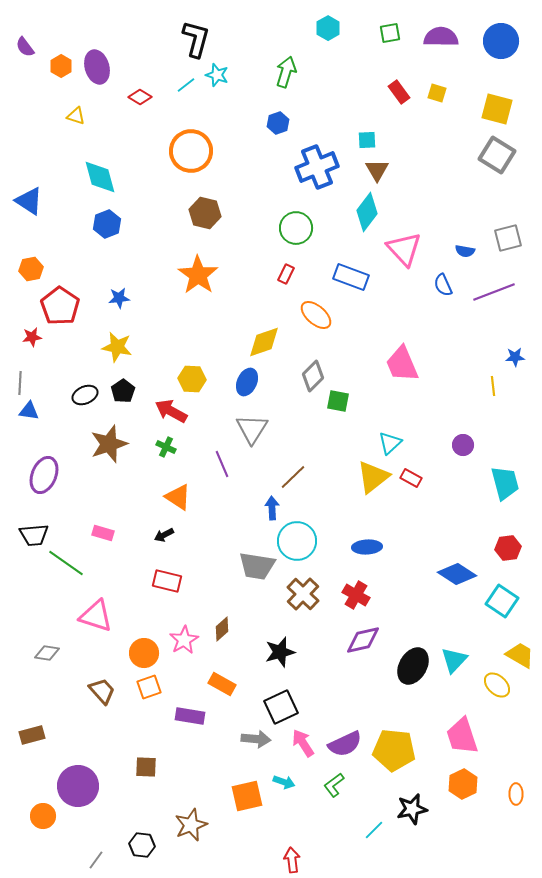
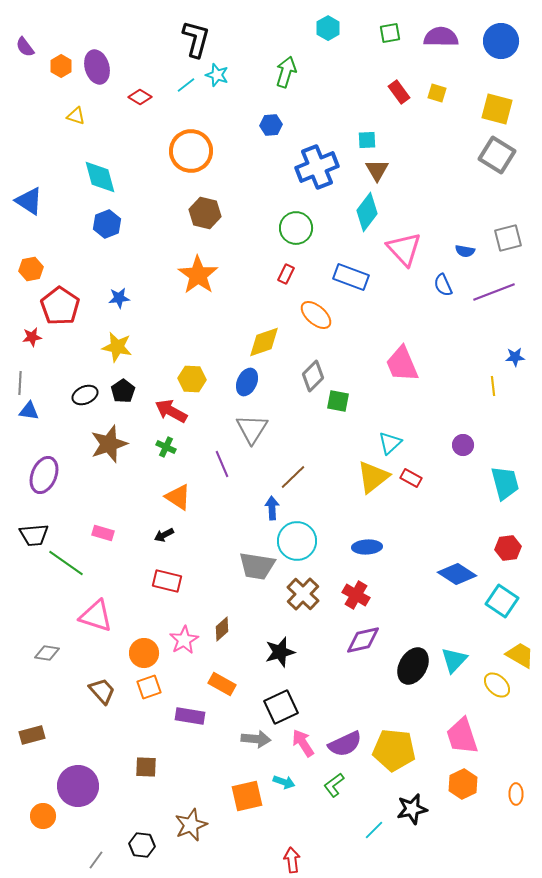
blue hexagon at (278, 123): moved 7 px left, 2 px down; rotated 15 degrees clockwise
